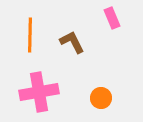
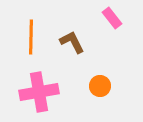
pink rectangle: rotated 15 degrees counterclockwise
orange line: moved 1 px right, 2 px down
orange circle: moved 1 px left, 12 px up
